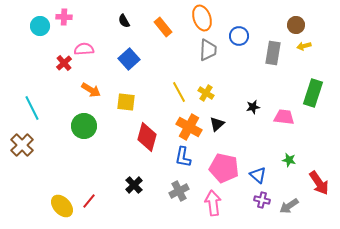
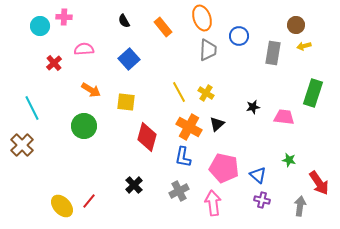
red cross: moved 10 px left
gray arrow: moved 11 px right; rotated 132 degrees clockwise
